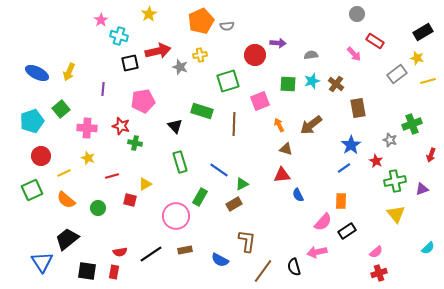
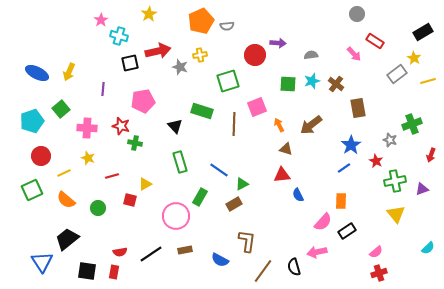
yellow star at (417, 58): moved 3 px left; rotated 16 degrees clockwise
pink square at (260, 101): moved 3 px left, 6 px down
